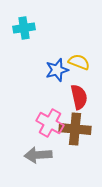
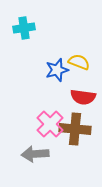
red semicircle: moved 4 px right; rotated 110 degrees clockwise
pink cross: moved 1 px down; rotated 16 degrees clockwise
gray arrow: moved 3 px left, 1 px up
